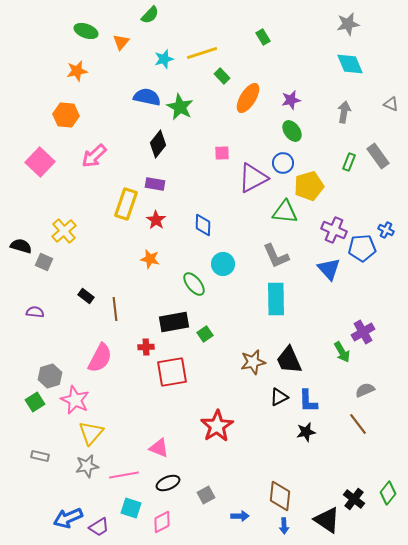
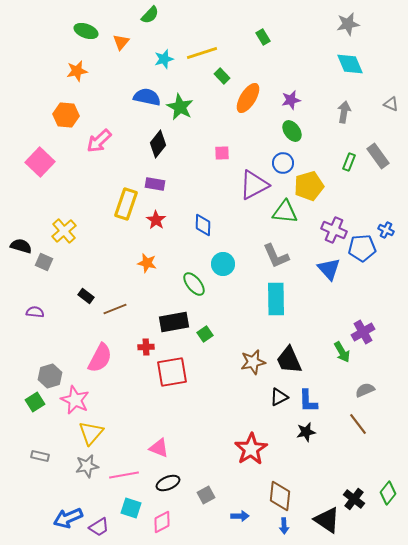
pink arrow at (94, 156): moved 5 px right, 15 px up
purple triangle at (253, 178): moved 1 px right, 7 px down
orange star at (150, 259): moved 3 px left, 4 px down
brown line at (115, 309): rotated 75 degrees clockwise
red star at (217, 426): moved 34 px right, 23 px down
